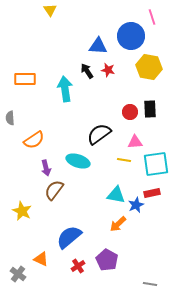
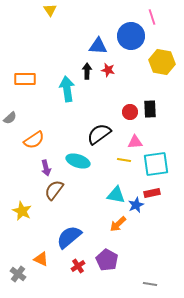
yellow hexagon: moved 13 px right, 5 px up
black arrow: rotated 35 degrees clockwise
cyan arrow: moved 2 px right
gray semicircle: rotated 128 degrees counterclockwise
